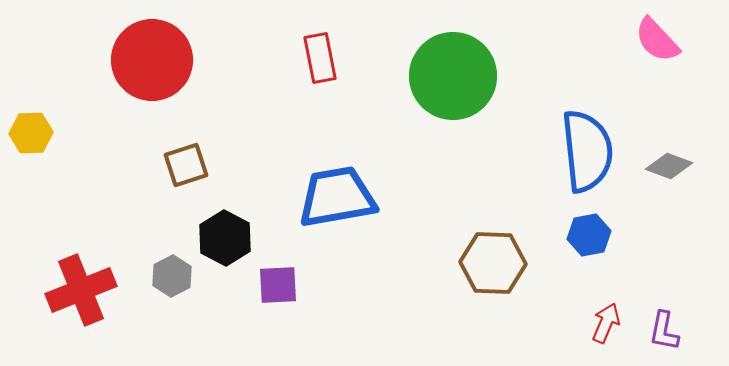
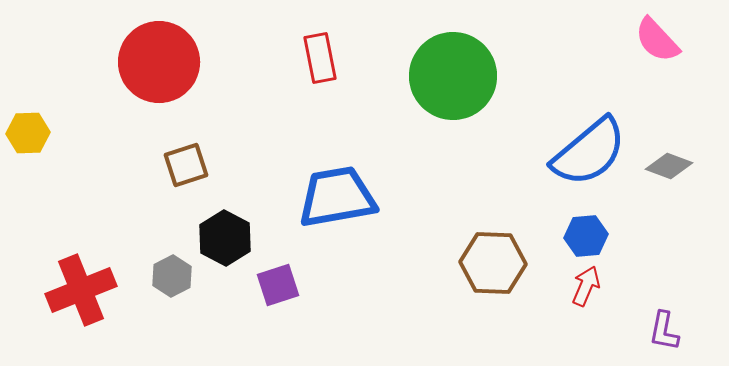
red circle: moved 7 px right, 2 px down
yellow hexagon: moved 3 px left
blue semicircle: moved 2 px right, 1 px down; rotated 56 degrees clockwise
blue hexagon: moved 3 px left, 1 px down; rotated 6 degrees clockwise
purple square: rotated 15 degrees counterclockwise
red arrow: moved 20 px left, 37 px up
